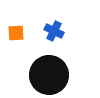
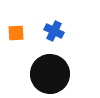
black circle: moved 1 px right, 1 px up
